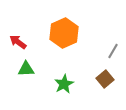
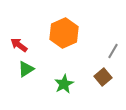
red arrow: moved 1 px right, 3 px down
green triangle: rotated 30 degrees counterclockwise
brown square: moved 2 px left, 2 px up
